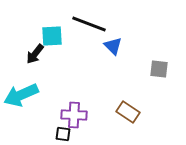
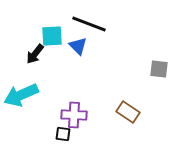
blue triangle: moved 35 px left
